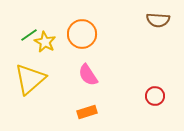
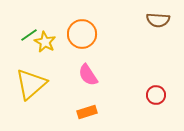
yellow triangle: moved 1 px right, 5 px down
red circle: moved 1 px right, 1 px up
